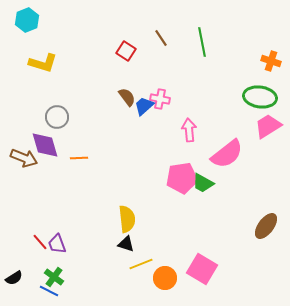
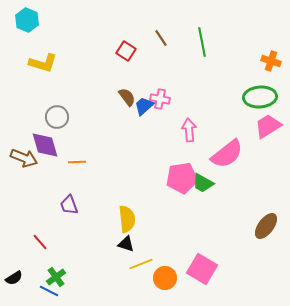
cyan hexagon: rotated 15 degrees counterclockwise
green ellipse: rotated 12 degrees counterclockwise
orange line: moved 2 px left, 4 px down
purple trapezoid: moved 12 px right, 39 px up
green cross: moved 2 px right; rotated 18 degrees clockwise
